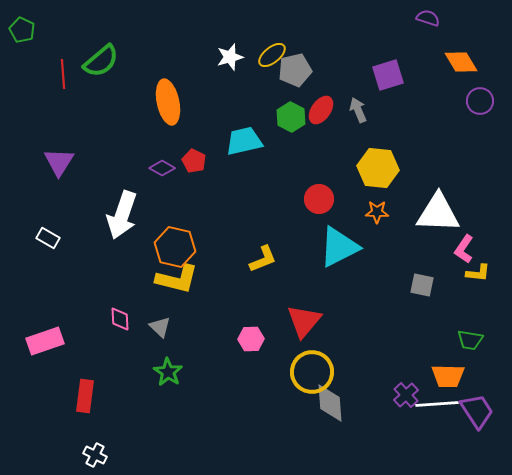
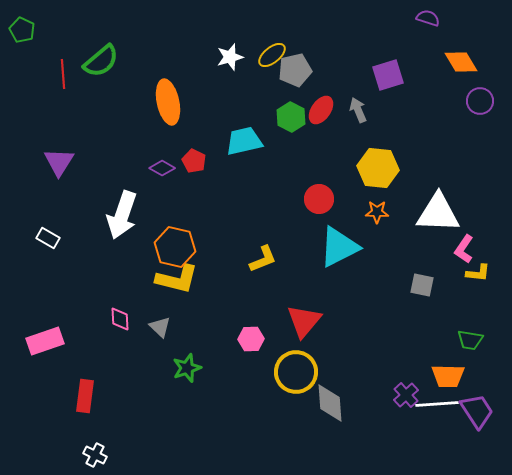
green star at (168, 372): moved 19 px right, 4 px up; rotated 20 degrees clockwise
yellow circle at (312, 372): moved 16 px left
